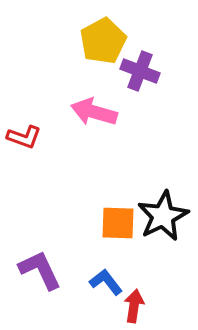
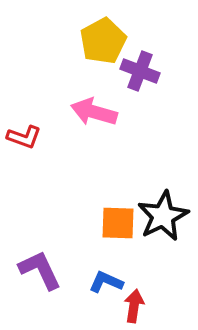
blue L-shape: rotated 28 degrees counterclockwise
